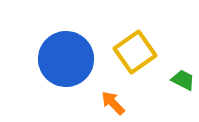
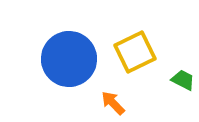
yellow square: rotated 9 degrees clockwise
blue circle: moved 3 px right
